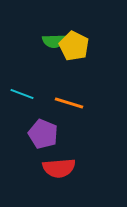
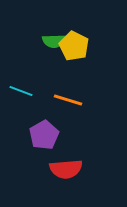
cyan line: moved 1 px left, 3 px up
orange line: moved 1 px left, 3 px up
purple pentagon: moved 1 px right, 1 px down; rotated 20 degrees clockwise
red semicircle: moved 7 px right, 1 px down
